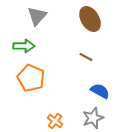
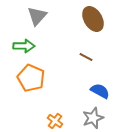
brown ellipse: moved 3 px right
